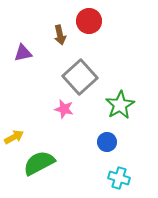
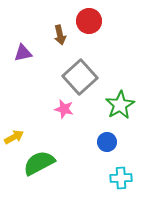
cyan cross: moved 2 px right; rotated 20 degrees counterclockwise
